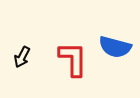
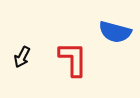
blue semicircle: moved 15 px up
